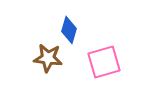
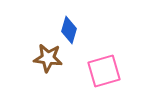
pink square: moved 9 px down
